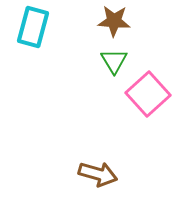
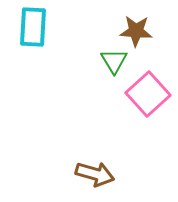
brown star: moved 22 px right, 10 px down
cyan rectangle: rotated 12 degrees counterclockwise
brown arrow: moved 3 px left
